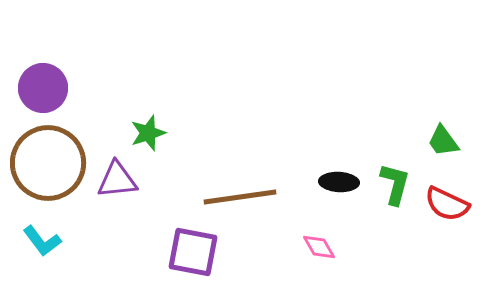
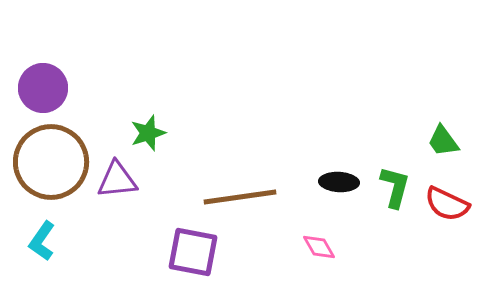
brown circle: moved 3 px right, 1 px up
green L-shape: moved 3 px down
cyan L-shape: rotated 72 degrees clockwise
